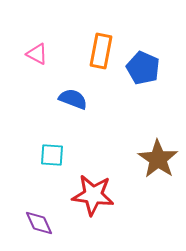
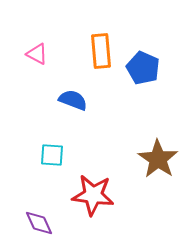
orange rectangle: rotated 16 degrees counterclockwise
blue semicircle: moved 1 px down
